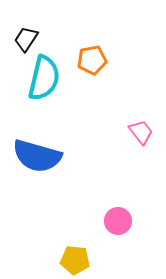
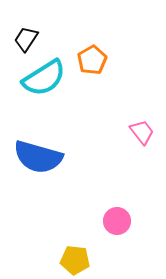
orange pentagon: rotated 20 degrees counterclockwise
cyan semicircle: rotated 45 degrees clockwise
pink trapezoid: moved 1 px right
blue semicircle: moved 1 px right, 1 px down
pink circle: moved 1 px left
